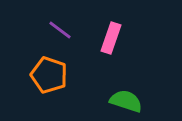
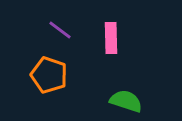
pink rectangle: rotated 20 degrees counterclockwise
